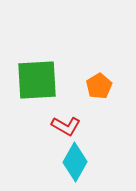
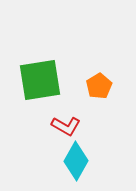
green square: moved 3 px right; rotated 6 degrees counterclockwise
cyan diamond: moved 1 px right, 1 px up
